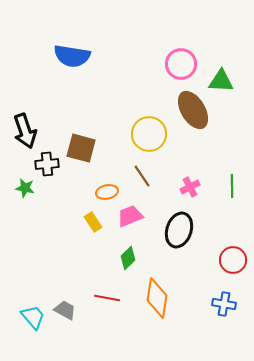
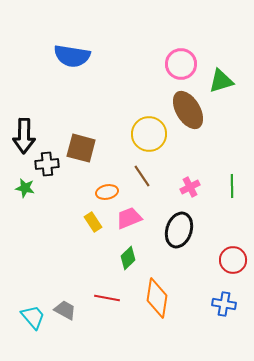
green triangle: rotated 20 degrees counterclockwise
brown ellipse: moved 5 px left
black arrow: moved 1 px left, 5 px down; rotated 20 degrees clockwise
pink trapezoid: moved 1 px left, 2 px down
